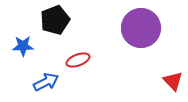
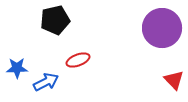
black pentagon: rotated 8 degrees clockwise
purple circle: moved 21 px right
blue star: moved 6 px left, 22 px down
red triangle: moved 1 px right, 1 px up
